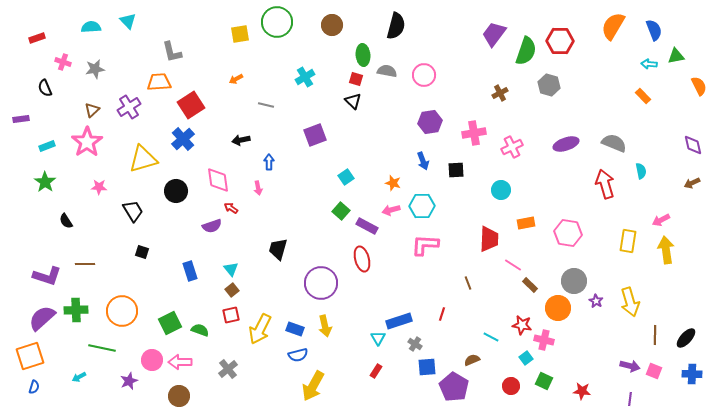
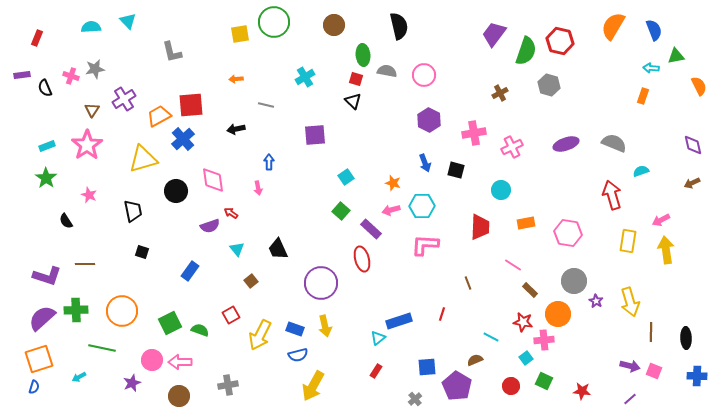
green circle at (277, 22): moved 3 px left
brown circle at (332, 25): moved 2 px right
black semicircle at (396, 26): moved 3 px right; rotated 28 degrees counterclockwise
red rectangle at (37, 38): rotated 49 degrees counterclockwise
red hexagon at (560, 41): rotated 12 degrees clockwise
pink cross at (63, 62): moved 8 px right, 14 px down
cyan arrow at (649, 64): moved 2 px right, 4 px down
orange arrow at (236, 79): rotated 24 degrees clockwise
orange trapezoid at (159, 82): moved 34 px down; rotated 25 degrees counterclockwise
orange rectangle at (643, 96): rotated 63 degrees clockwise
red square at (191, 105): rotated 28 degrees clockwise
purple cross at (129, 107): moved 5 px left, 8 px up
brown triangle at (92, 110): rotated 14 degrees counterclockwise
purple rectangle at (21, 119): moved 1 px right, 44 px up
purple hexagon at (430, 122): moved 1 px left, 2 px up; rotated 25 degrees counterclockwise
purple square at (315, 135): rotated 15 degrees clockwise
black arrow at (241, 140): moved 5 px left, 11 px up
pink star at (87, 142): moved 3 px down
blue arrow at (423, 161): moved 2 px right, 2 px down
black square at (456, 170): rotated 18 degrees clockwise
cyan semicircle at (641, 171): rotated 98 degrees counterclockwise
pink diamond at (218, 180): moved 5 px left
green star at (45, 182): moved 1 px right, 4 px up
red arrow at (605, 184): moved 7 px right, 11 px down
pink star at (99, 187): moved 10 px left, 8 px down; rotated 21 degrees clockwise
red arrow at (231, 208): moved 5 px down
black trapezoid at (133, 211): rotated 20 degrees clockwise
purple semicircle at (212, 226): moved 2 px left
purple rectangle at (367, 226): moved 4 px right, 3 px down; rotated 15 degrees clockwise
red trapezoid at (489, 239): moved 9 px left, 12 px up
black trapezoid at (278, 249): rotated 40 degrees counterclockwise
cyan triangle at (231, 269): moved 6 px right, 20 px up
blue rectangle at (190, 271): rotated 54 degrees clockwise
brown rectangle at (530, 285): moved 5 px down
brown square at (232, 290): moved 19 px right, 9 px up
orange circle at (558, 308): moved 6 px down
red square at (231, 315): rotated 18 degrees counterclockwise
red star at (522, 325): moved 1 px right, 3 px up
yellow arrow at (260, 329): moved 6 px down
brown line at (655, 335): moved 4 px left, 3 px up
cyan triangle at (378, 338): rotated 21 degrees clockwise
black ellipse at (686, 338): rotated 45 degrees counterclockwise
pink cross at (544, 340): rotated 18 degrees counterclockwise
gray cross at (415, 344): moved 55 px down; rotated 16 degrees clockwise
orange square at (30, 356): moved 9 px right, 3 px down
brown semicircle at (472, 360): moved 3 px right
gray cross at (228, 369): moved 16 px down; rotated 30 degrees clockwise
blue cross at (692, 374): moved 5 px right, 2 px down
purple star at (129, 381): moved 3 px right, 2 px down
purple pentagon at (454, 387): moved 3 px right, 1 px up
purple line at (630, 399): rotated 40 degrees clockwise
